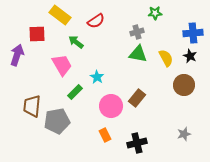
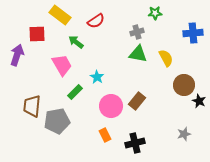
black star: moved 9 px right, 45 px down
brown rectangle: moved 3 px down
black cross: moved 2 px left
